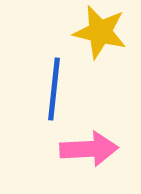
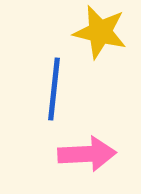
pink arrow: moved 2 px left, 5 px down
